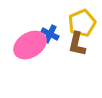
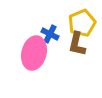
pink ellipse: moved 4 px right, 8 px down; rotated 44 degrees counterclockwise
